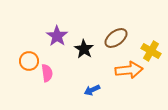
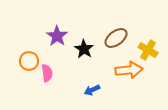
yellow cross: moved 3 px left, 1 px up
